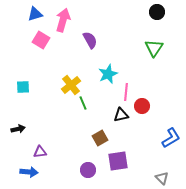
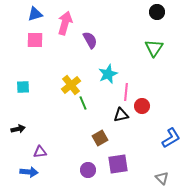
pink arrow: moved 2 px right, 3 px down
pink square: moved 6 px left; rotated 30 degrees counterclockwise
purple square: moved 3 px down
